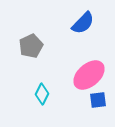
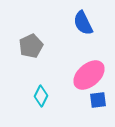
blue semicircle: rotated 110 degrees clockwise
cyan diamond: moved 1 px left, 2 px down
